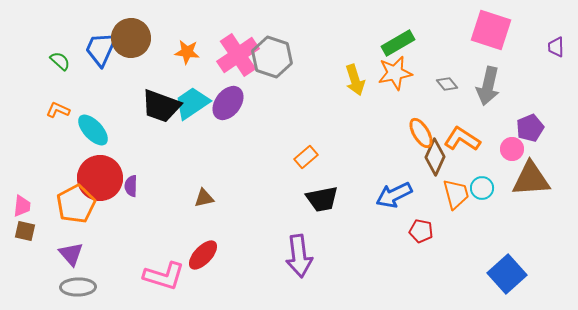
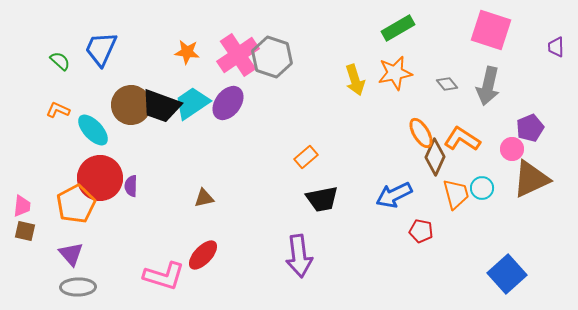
brown circle at (131, 38): moved 67 px down
green rectangle at (398, 43): moved 15 px up
brown triangle at (531, 179): rotated 21 degrees counterclockwise
